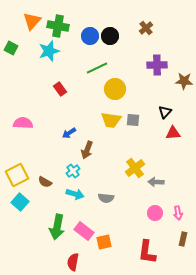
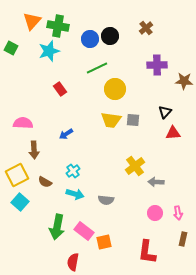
blue circle: moved 3 px down
blue arrow: moved 3 px left, 1 px down
brown arrow: moved 53 px left; rotated 24 degrees counterclockwise
yellow cross: moved 2 px up
gray semicircle: moved 2 px down
